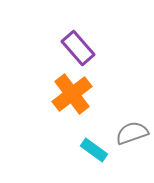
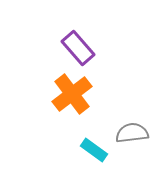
gray semicircle: rotated 12 degrees clockwise
